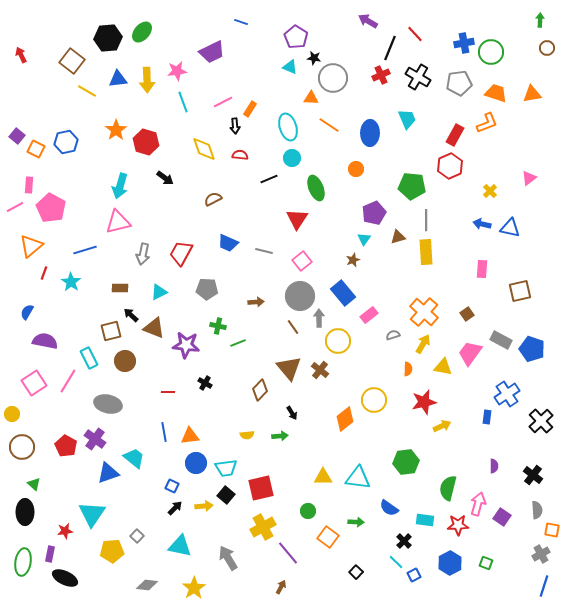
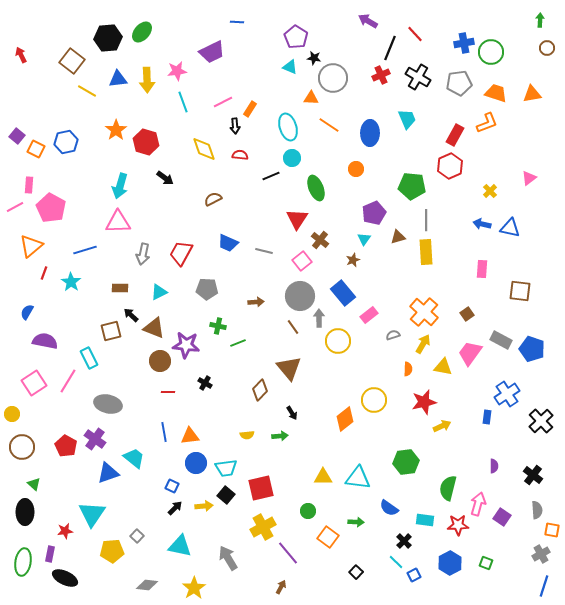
blue line at (241, 22): moved 4 px left; rotated 16 degrees counterclockwise
black line at (269, 179): moved 2 px right, 3 px up
pink triangle at (118, 222): rotated 12 degrees clockwise
brown square at (520, 291): rotated 20 degrees clockwise
brown circle at (125, 361): moved 35 px right
brown cross at (320, 370): moved 130 px up
